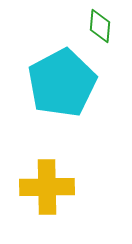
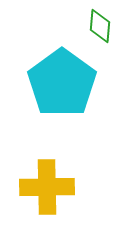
cyan pentagon: rotated 8 degrees counterclockwise
